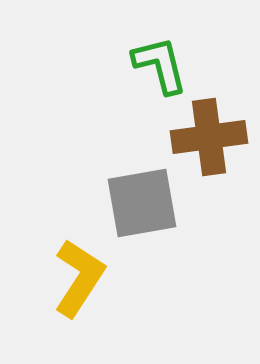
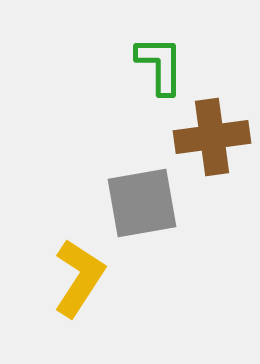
green L-shape: rotated 14 degrees clockwise
brown cross: moved 3 px right
